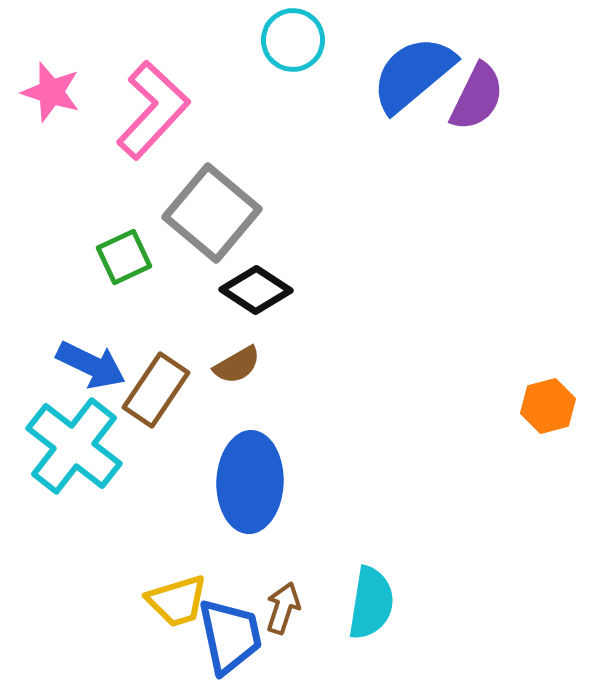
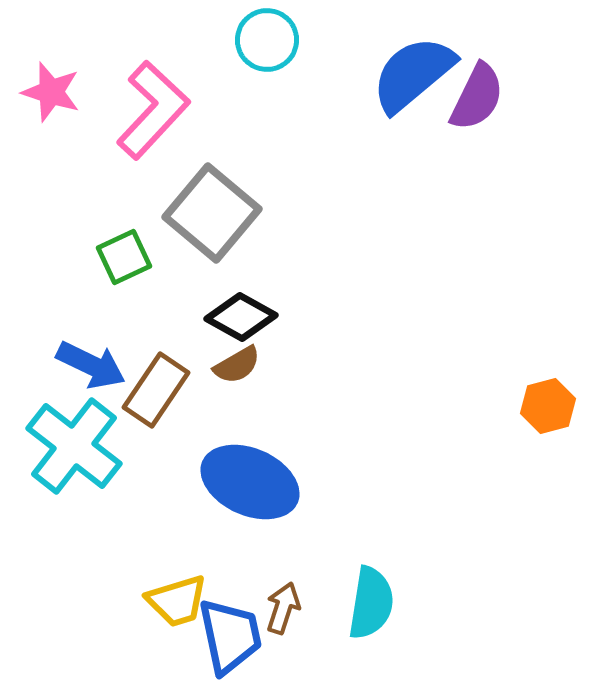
cyan circle: moved 26 px left
black diamond: moved 15 px left, 27 px down; rotated 4 degrees counterclockwise
blue ellipse: rotated 68 degrees counterclockwise
